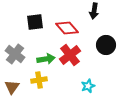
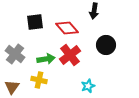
yellow cross: rotated 21 degrees clockwise
